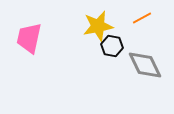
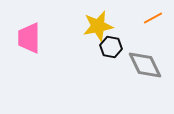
orange line: moved 11 px right
pink trapezoid: rotated 12 degrees counterclockwise
black hexagon: moved 1 px left, 1 px down
